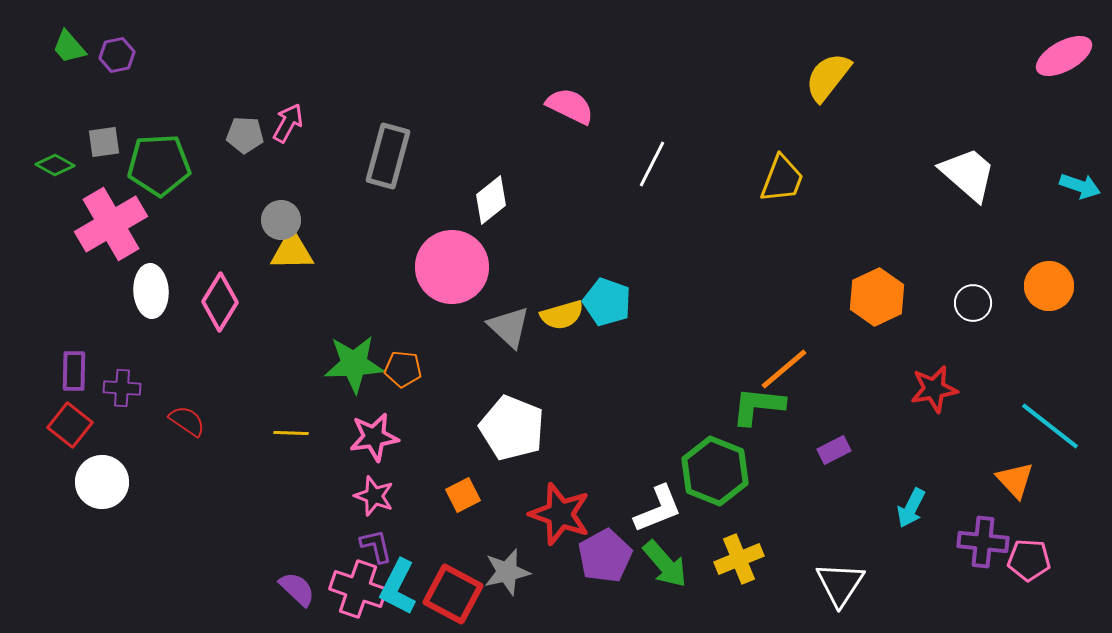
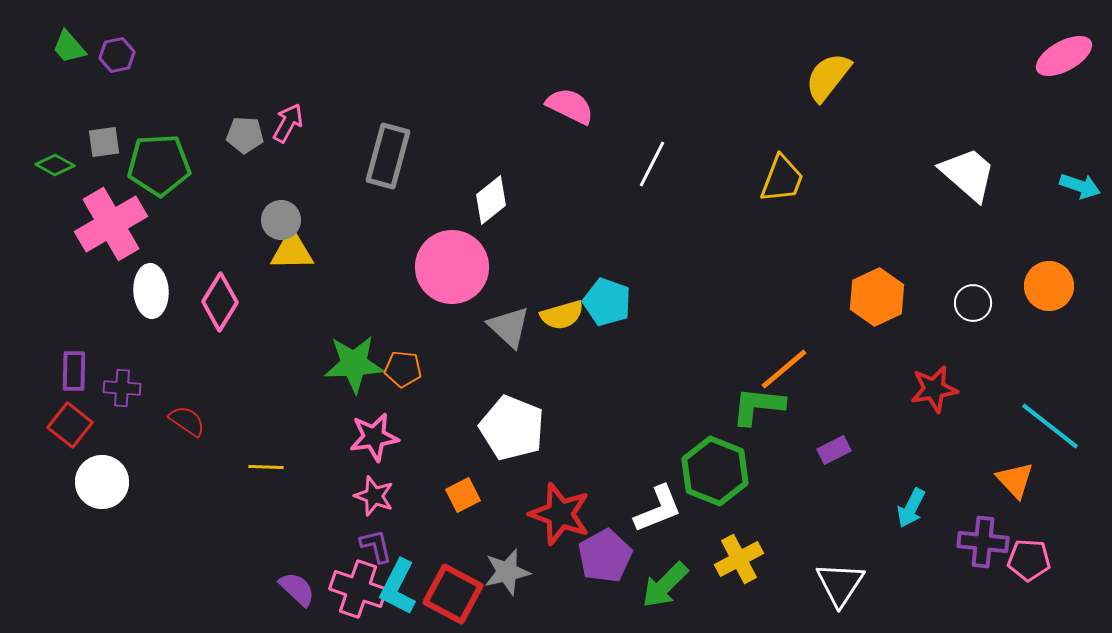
yellow line at (291, 433): moved 25 px left, 34 px down
yellow cross at (739, 559): rotated 6 degrees counterclockwise
green arrow at (665, 564): moved 21 px down; rotated 86 degrees clockwise
